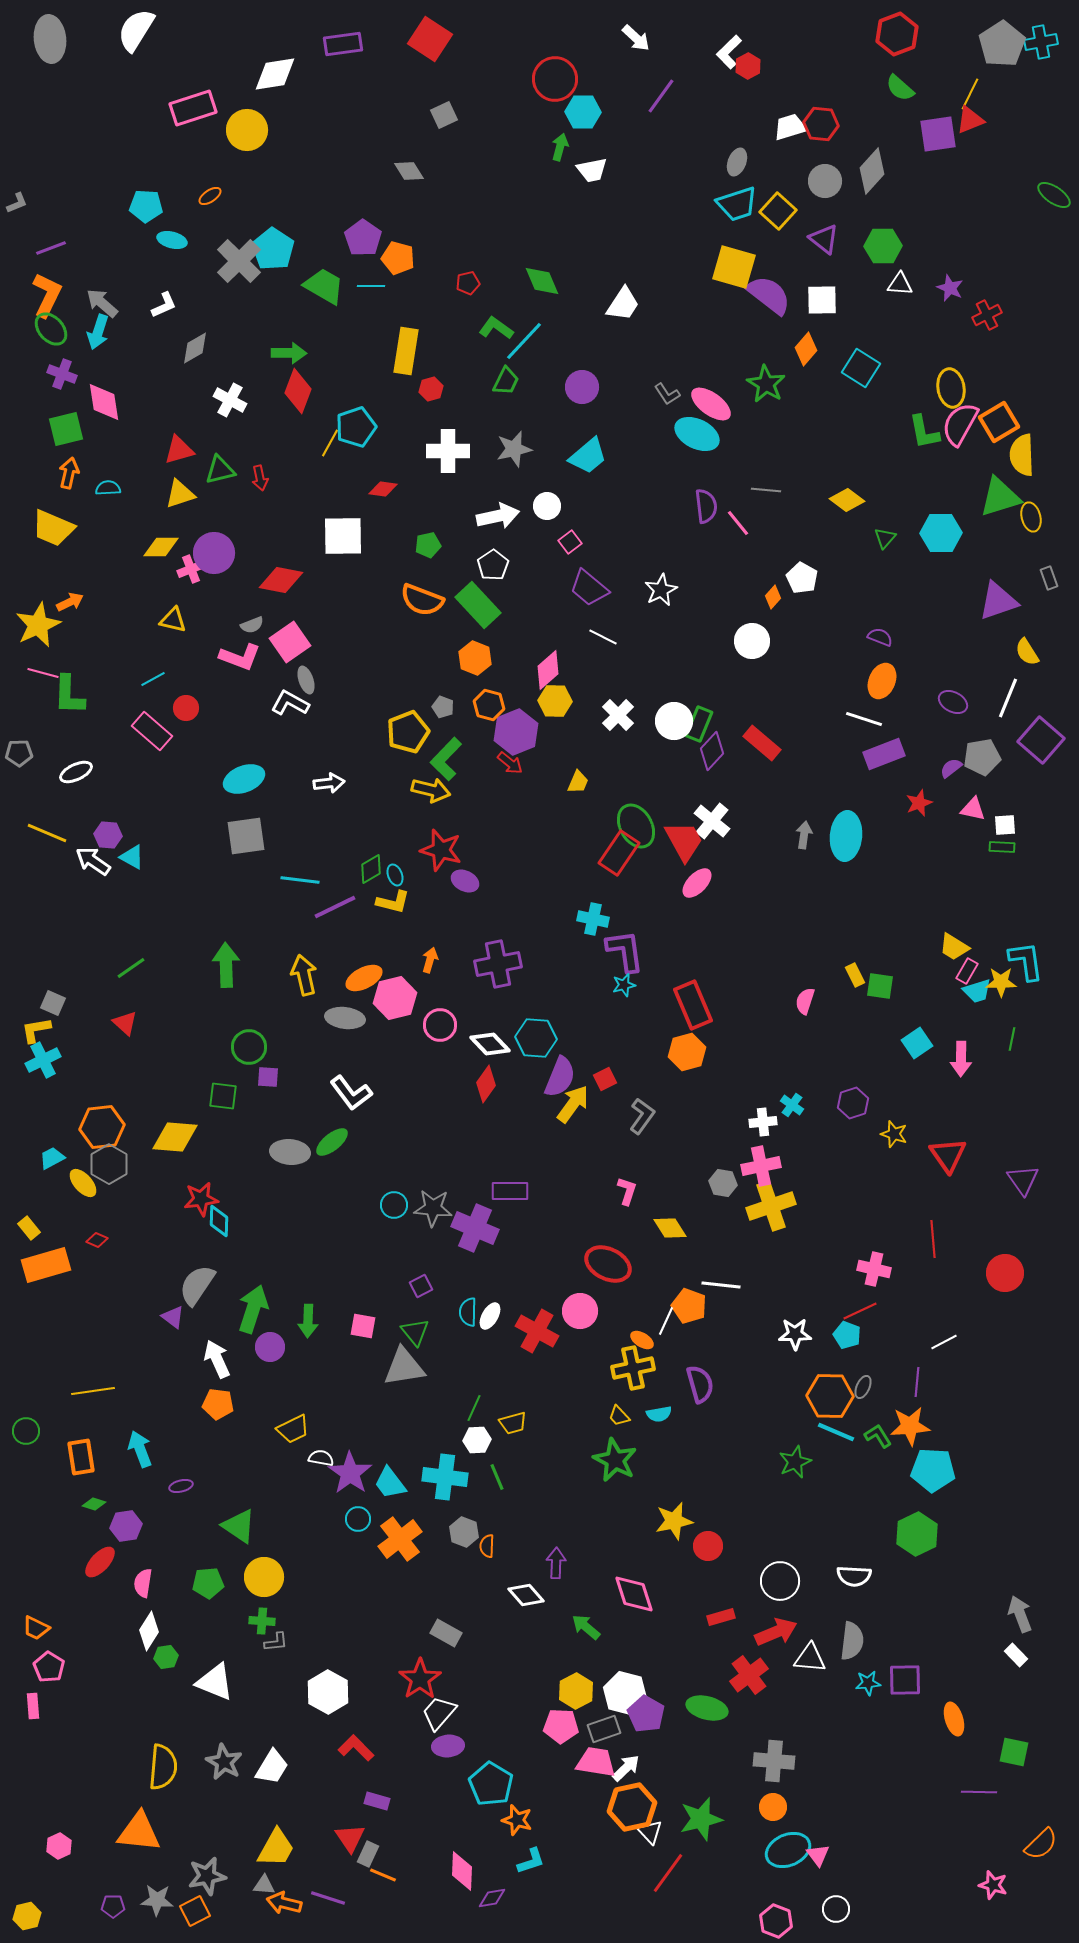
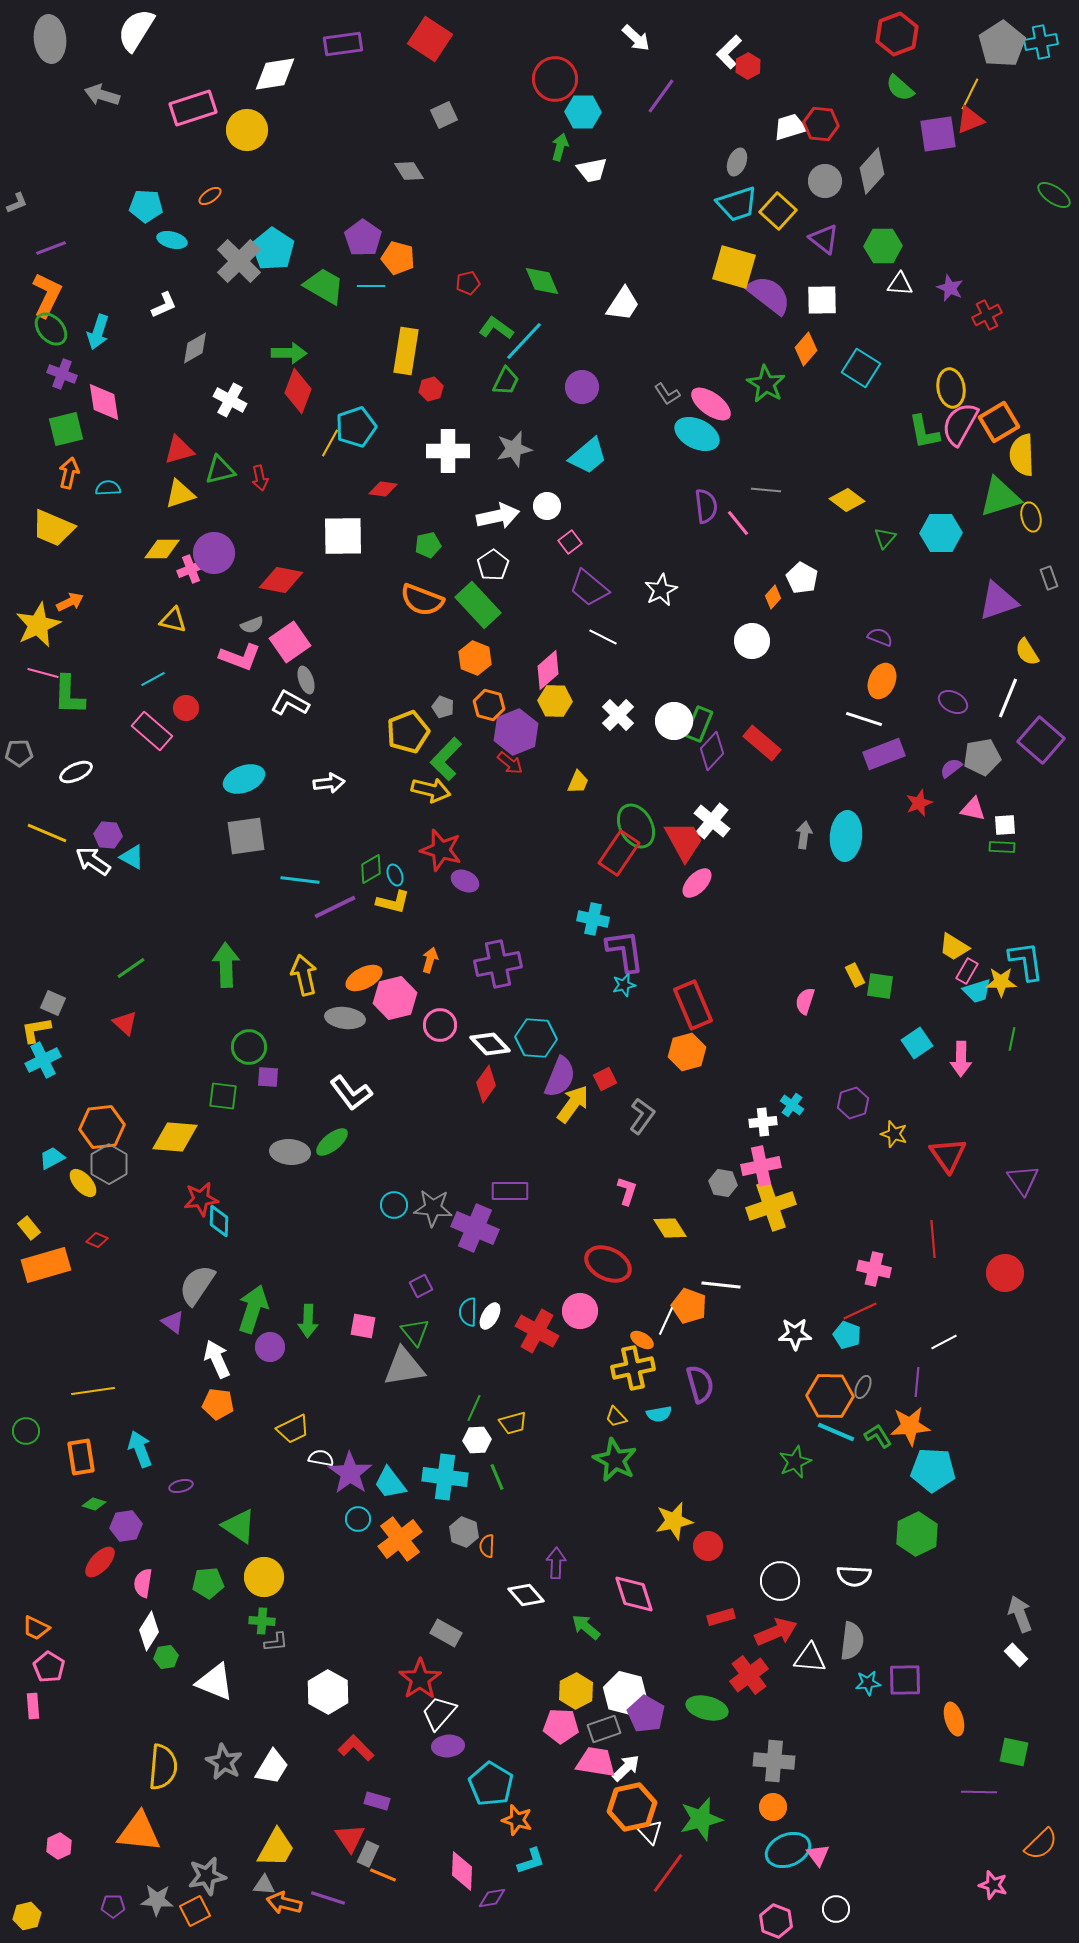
gray arrow at (102, 303): moved 208 px up; rotated 24 degrees counterclockwise
yellow diamond at (161, 547): moved 1 px right, 2 px down
purple triangle at (173, 1317): moved 5 px down
yellow trapezoid at (619, 1416): moved 3 px left, 1 px down
